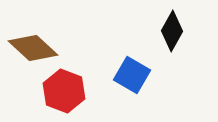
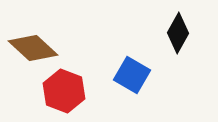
black diamond: moved 6 px right, 2 px down
